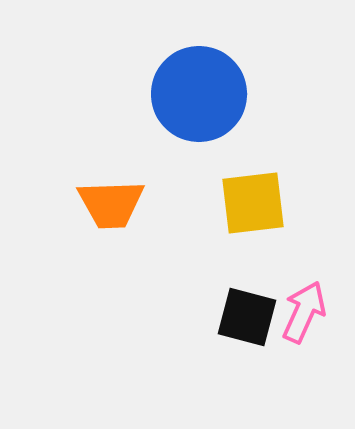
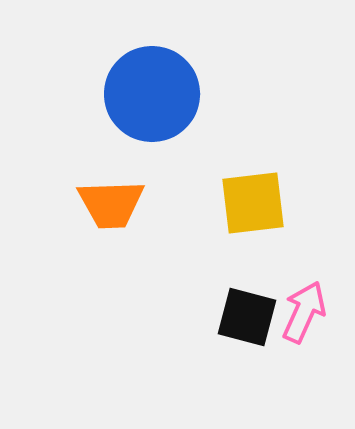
blue circle: moved 47 px left
